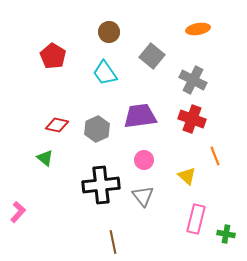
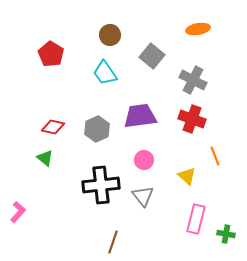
brown circle: moved 1 px right, 3 px down
red pentagon: moved 2 px left, 2 px up
red diamond: moved 4 px left, 2 px down
brown line: rotated 30 degrees clockwise
